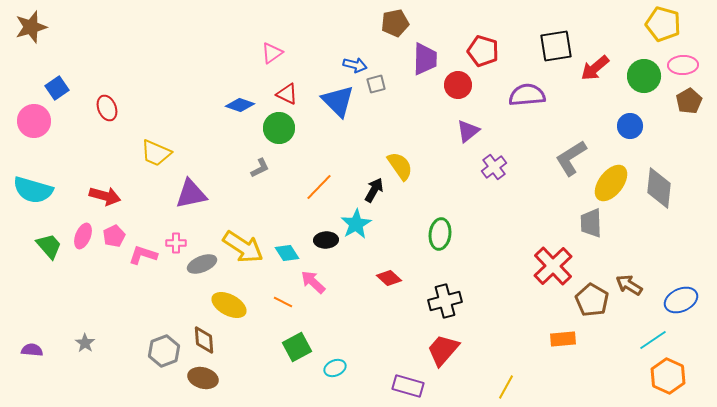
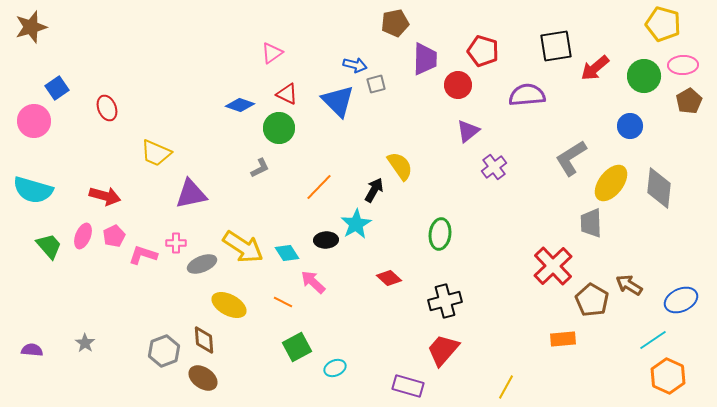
brown ellipse at (203, 378): rotated 20 degrees clockwise
